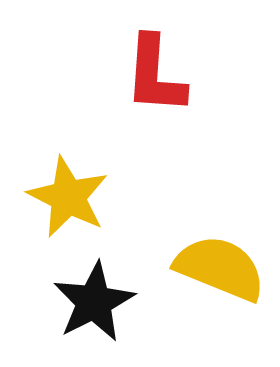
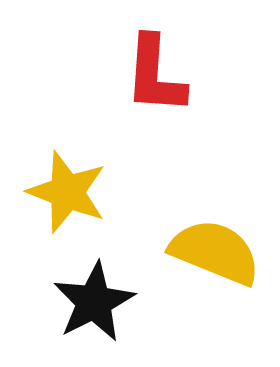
yellow star: moved 1 px left, 5 px up; rotated 6 degrees counterclockwise
yellow semicircle: moved 5 px left, 16 px up
